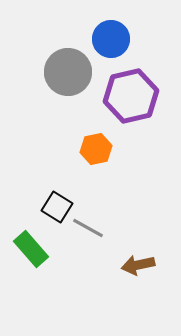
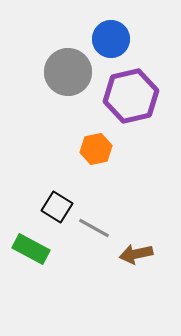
gray line: moved 6 px right
green rectangle: rotated 21 degrees counterclockwise
brown arrow: moved 2 px left, 11 px up
